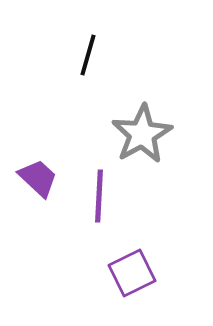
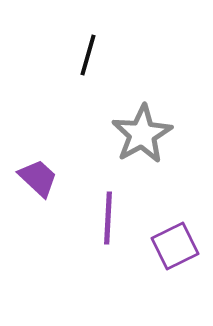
purple line: moved 9 px right, 22 px down
purple square: moved 43 px right, 27 px up
